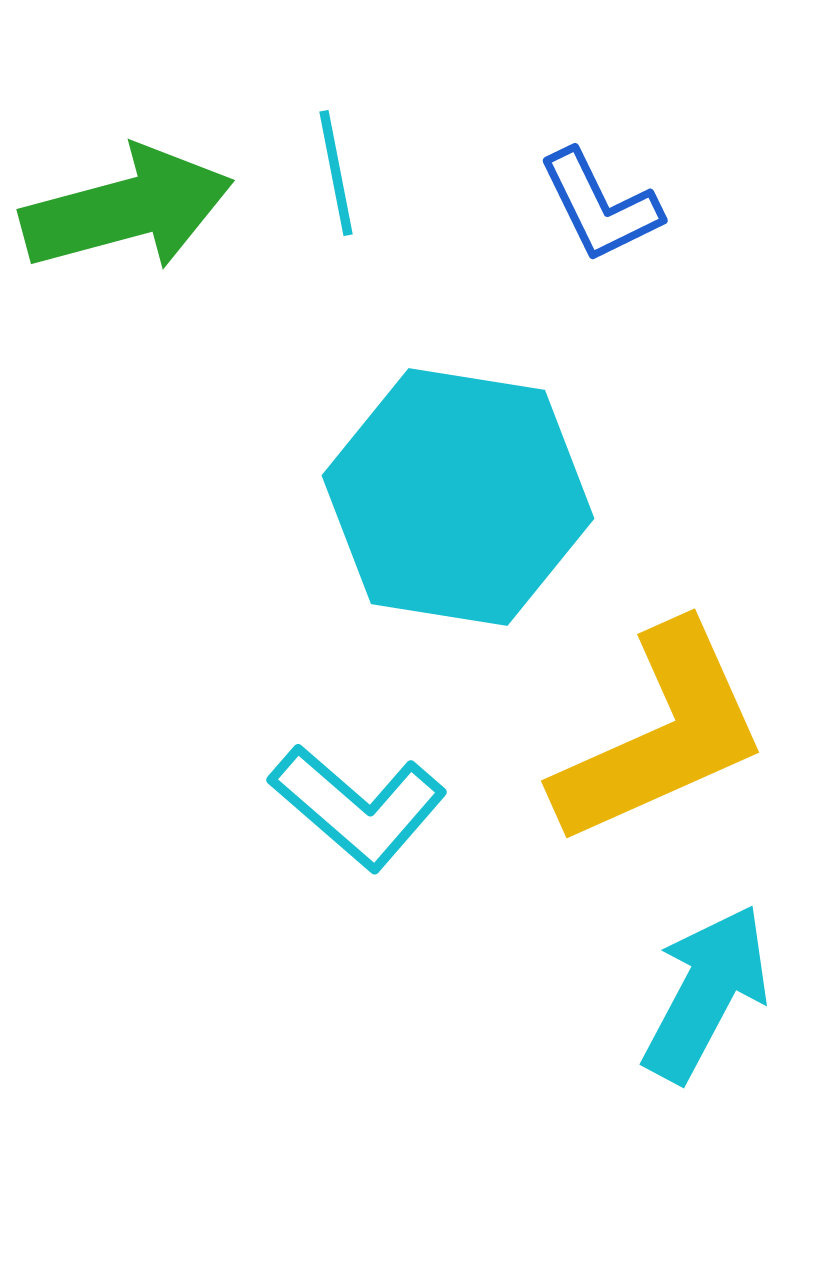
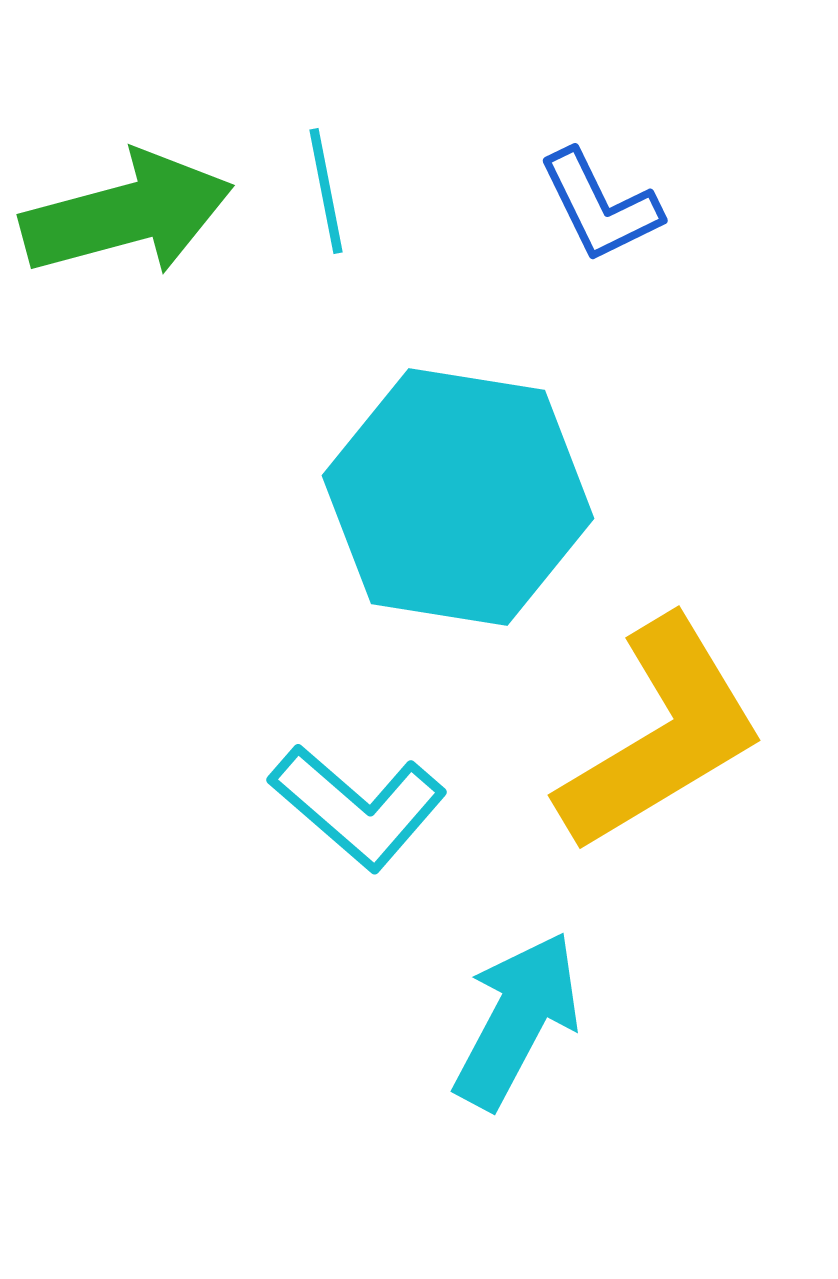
cyan line: moved 10 px left, 18 px down
green arrow: moved 5 px down
yellow L-shape: rotated 7 degrees counterclockwise
cyan arrow: moved 189 px left, 27 px down
